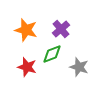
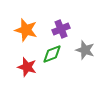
purple cross: rotated 18 degrees clockwise
gray star: moved 6 px right, 17 px up
